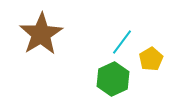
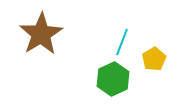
cyan line: rotated 16 degrees counterclockwise
yellow pentagon: moved 3 px right
